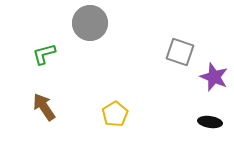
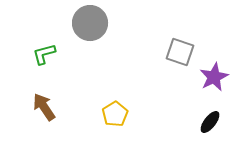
purple star: rotated 24 degrees clockwise
black ellipse: rotated 60 degrees counterclockwise
